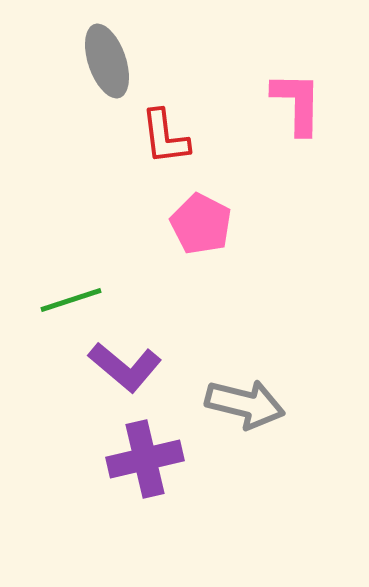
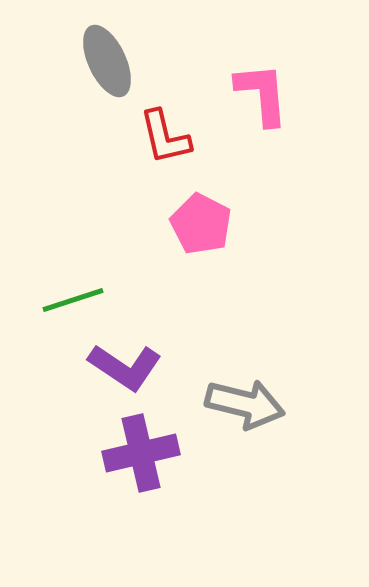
gray ellipse: rotated 6 degrees counterclockwise
pink L-shape: moved 35 px left, 9 px up; rotated 6 degrees counterclockwise
red L-shape: rotated 6 degrees counterclockwise
green line: moved 2 px right
purple L-shape: rotated 6 degrees counterclockwise
purple cross: moved 4 px left, 6 px up
